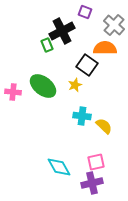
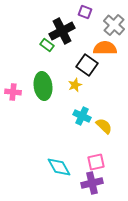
green rectangle: rotated 32 degrees counterclockwise
green ellipse: rotated 44 degrees clockwise
cyan cross: rotated 18 degrees clockwise
